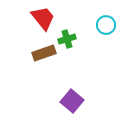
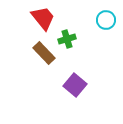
cyan circle: moved 5 px up
brown rectangle: rotated 65 degrees clockwise
purple square: moved 3 px right, 16 px up
